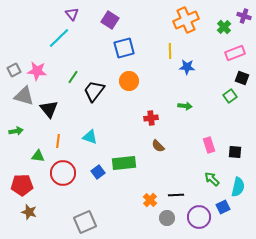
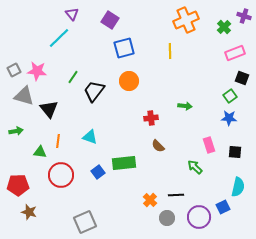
blue star at (187, 67): moved 42 px right, 51 px down
green triangle at (38, 156): moved 2 px right, 4 px up
red circle at (63, 173): moved 2 px left, 2 px down
green arrow at (212, 179): moved 17 px left, 12 px up
red pentagon at (22, 185): moved 4 px left
